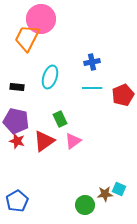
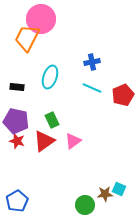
cyan line: rotated 24 degrees clockwise
green rectangle: moved 8 px left, 1 px down
